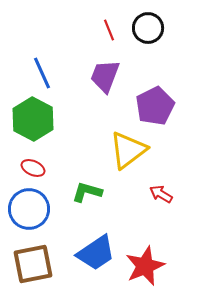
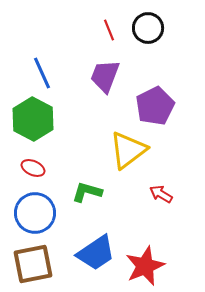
blue circle: moved 6 px right, 4 px down
